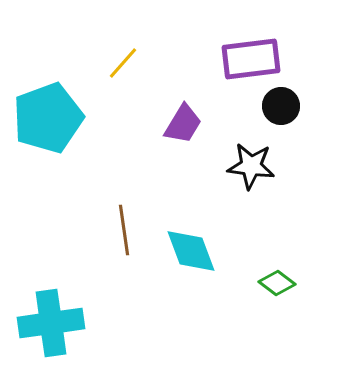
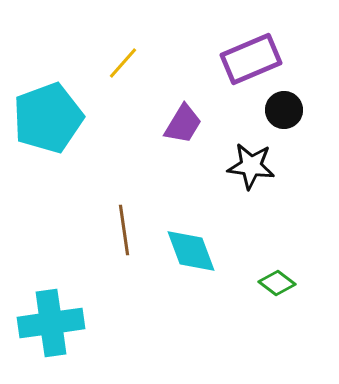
purple rectangle: rotated 16 degrees counterclockwise
black circle: moved 3 px right, 4 px down
